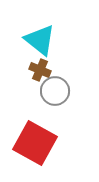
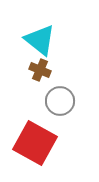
gray circle: moved 5 px right, 10 px down
